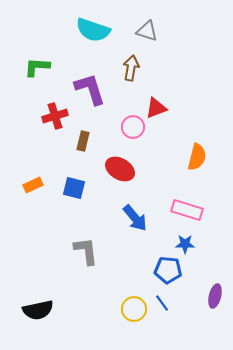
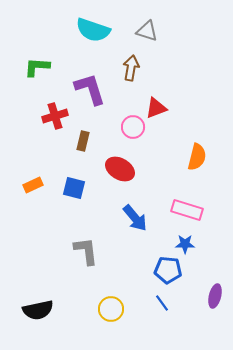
yellow circle: moved 23 px left
